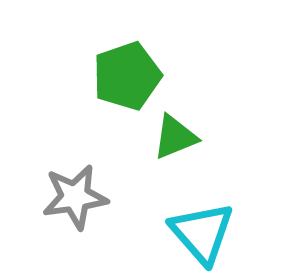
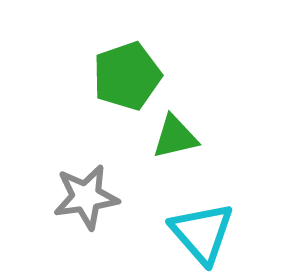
green triangle: rotated 9 degrees clockwise
gray star: moved 11 px right
